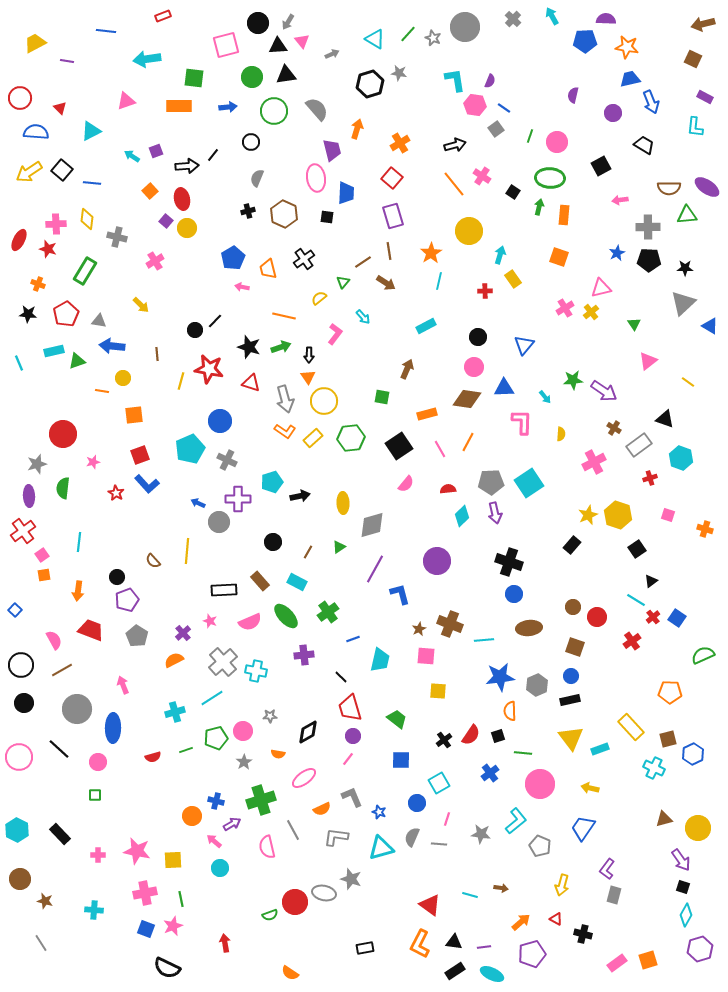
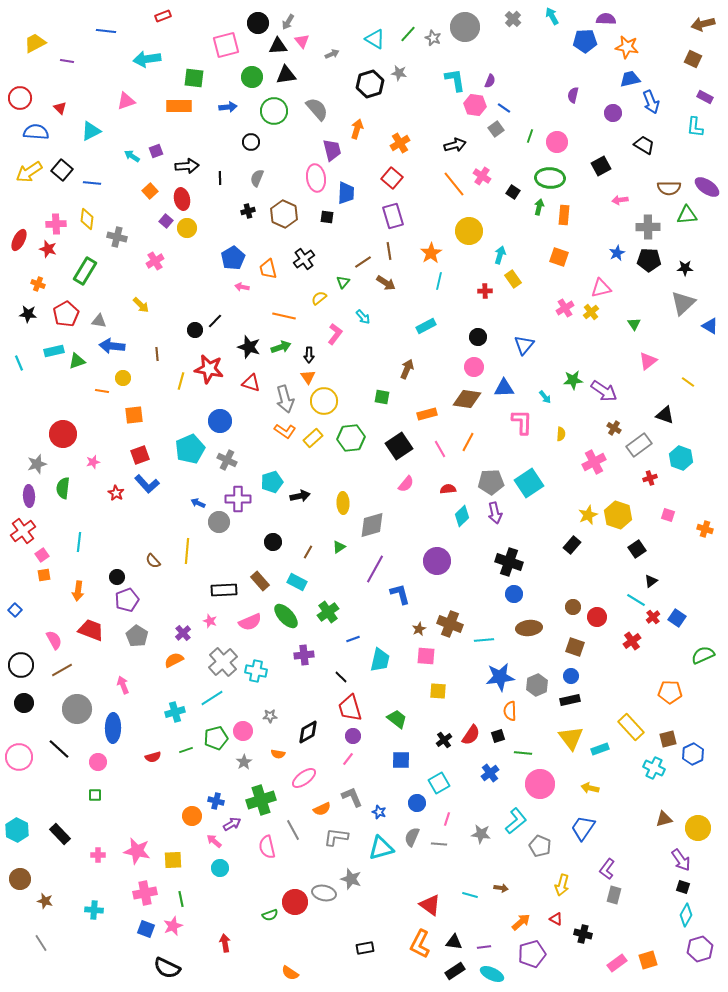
black line at (213, 155): moved 7 px right, 23 px down; rotated 40 degrees counterclockwise
black triangle at (665, 419): moved 4 px up
